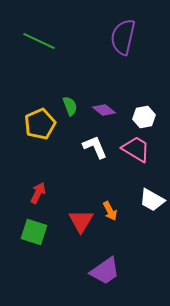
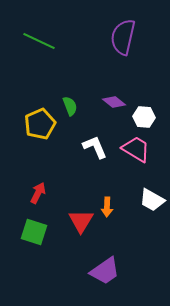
purple diamond: moved 10 px right, 8 px up
white hexagon: rotated 15 degrees clockwise
orange arrow: moved 3 px left, 4 px up; rotated 30 degrees clockwise
